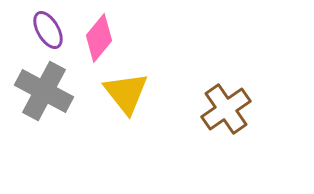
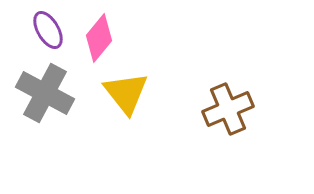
gray cross: moved 1 px right, 2 px down
brown cross: moved 2 px right; rotated 12 degrees clockwise
